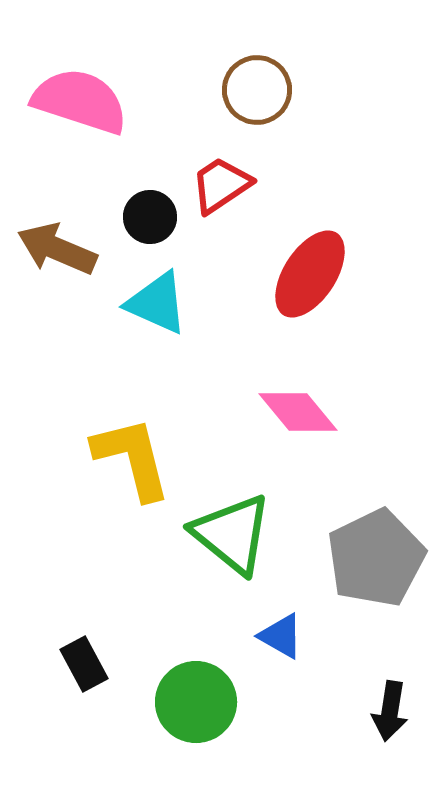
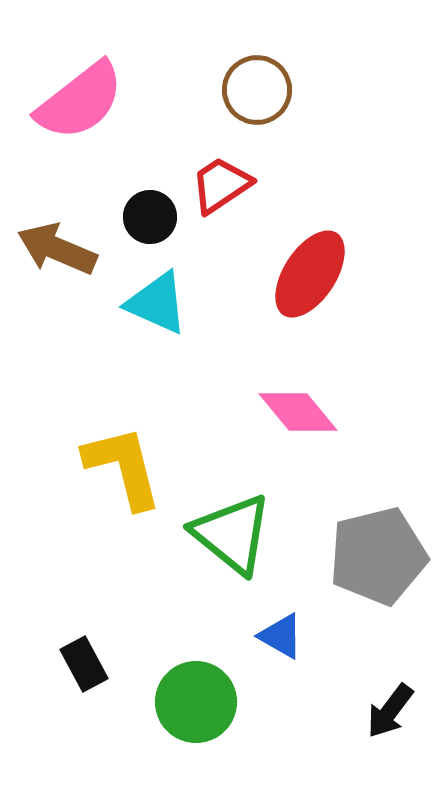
pink semicircle: rotated 124 degrees clockwise
yellow L-shape: moved 9 px left, 9 px down
gray pentagon: moved 2 px right, 2 px up; rotated 12 degrees clockwise
black arrow: rotated 28 degrees clockwise
